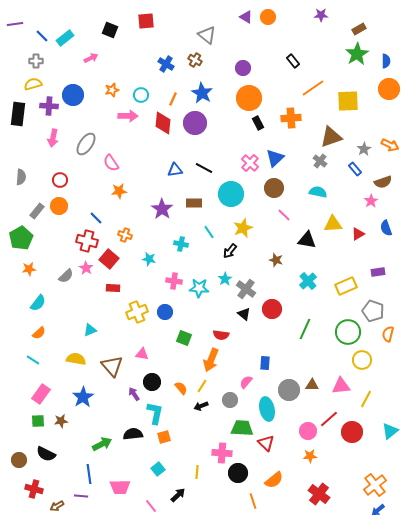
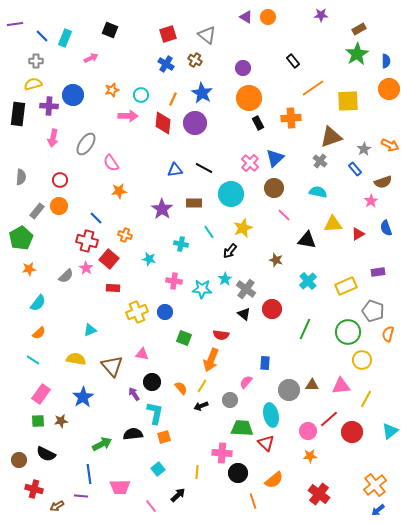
red square at (146, 21): moved 22 px right, 13 px down; rotated 12 degrees counterclockwise
cyan rectangle at (65, 38): rotated 30 degrees counterclockwise
cyan star at (199, 288): moved 3 px right, 1 px down
cyan ellipse at (267, 409): moved 4 px right, 6 px down
